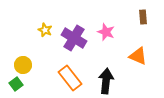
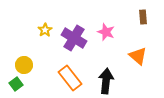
yellow star: rotated 16 degrees clockwise
orange triangle: rotated 18 degrees clockwise
yellow circle: moved 1 px right
